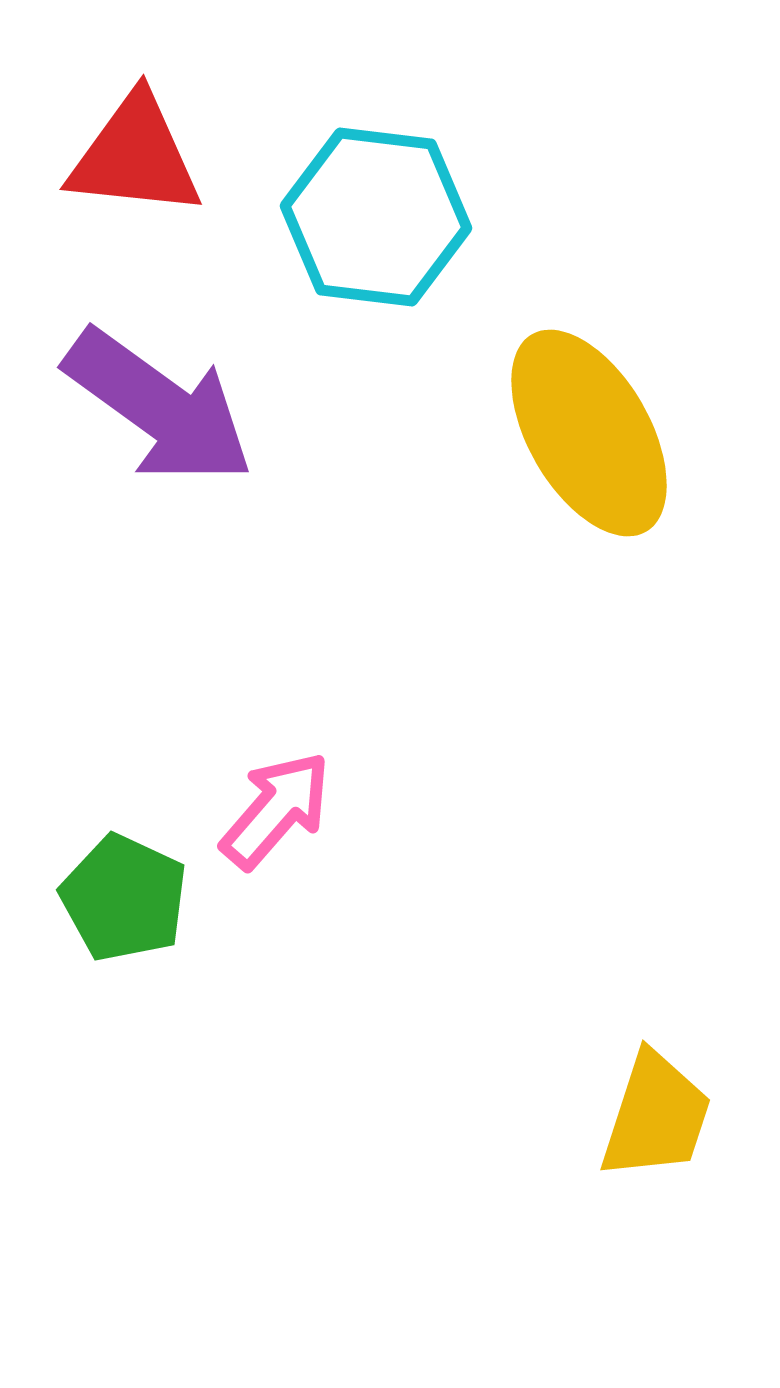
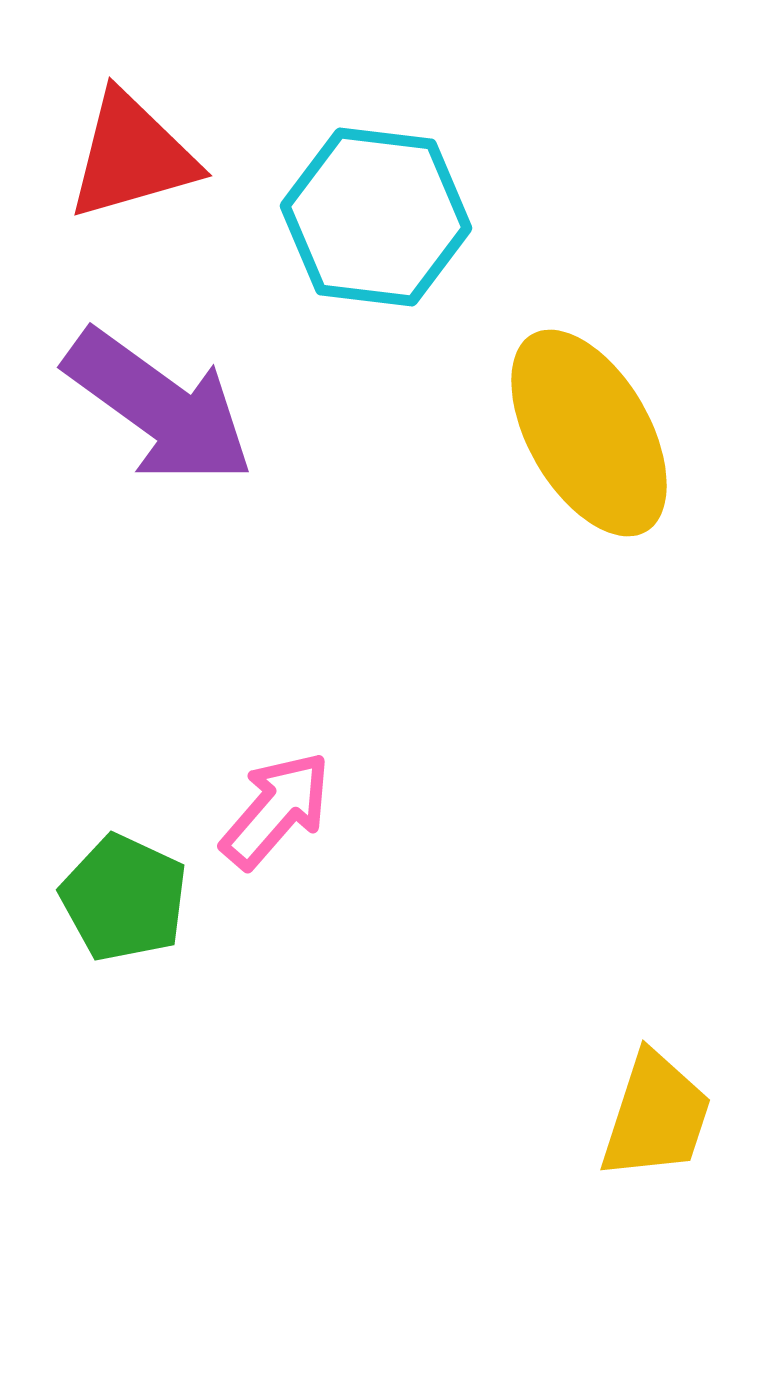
red triangle: moved 3 px left; rotated 22 degrees counterclockwise
